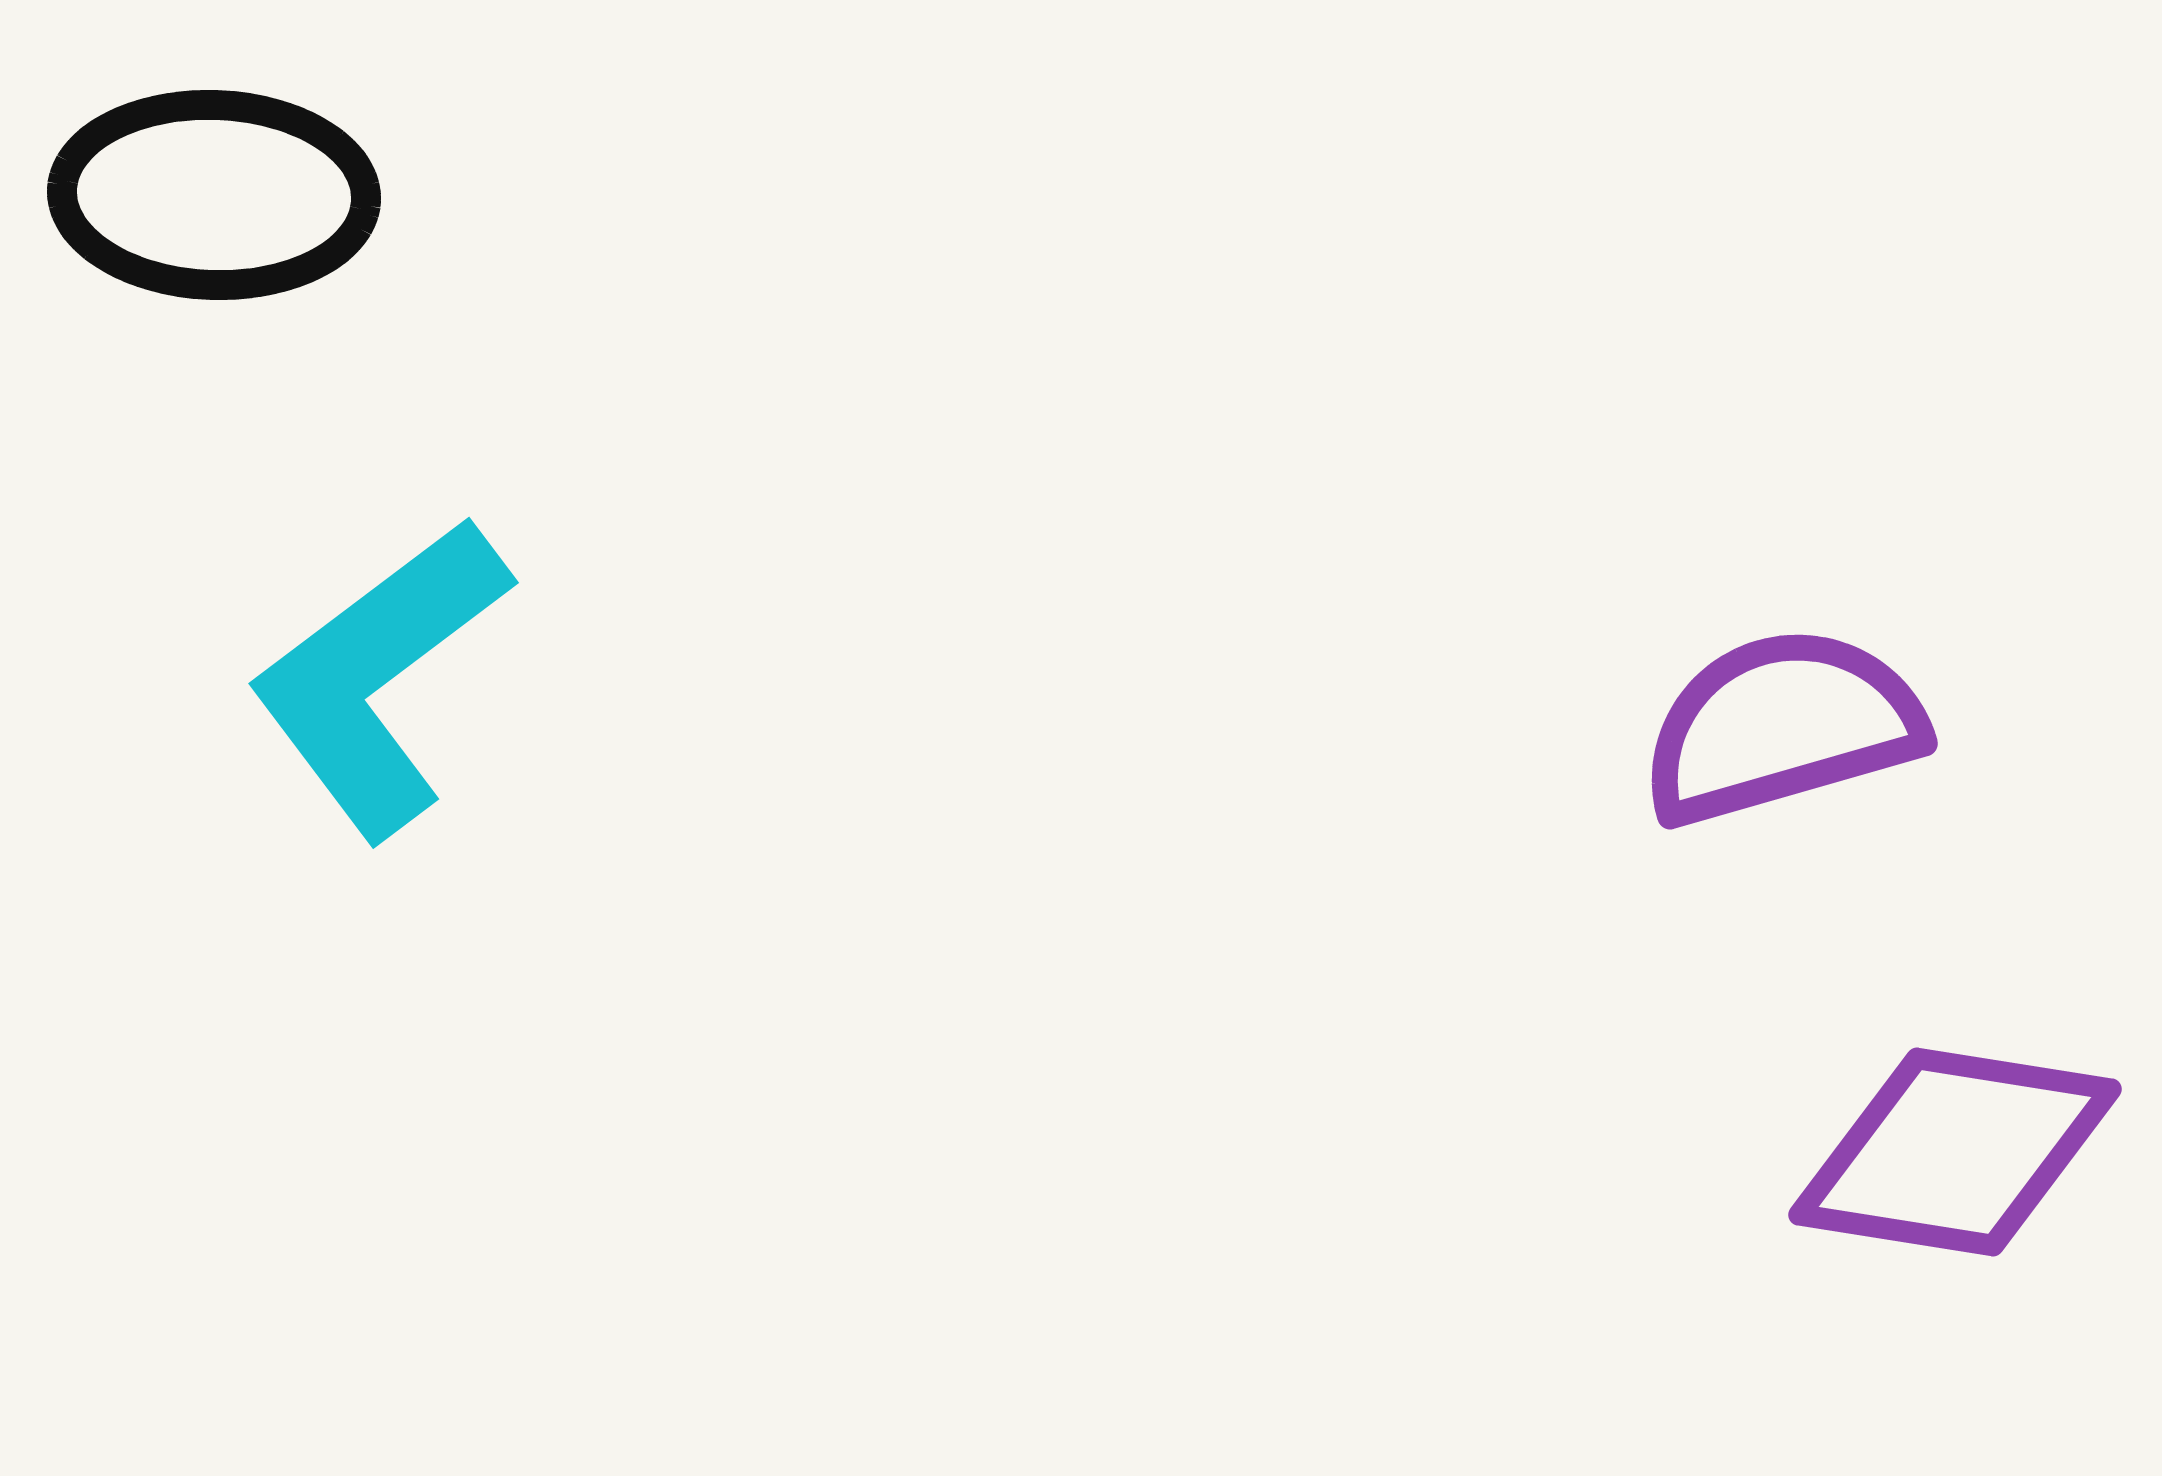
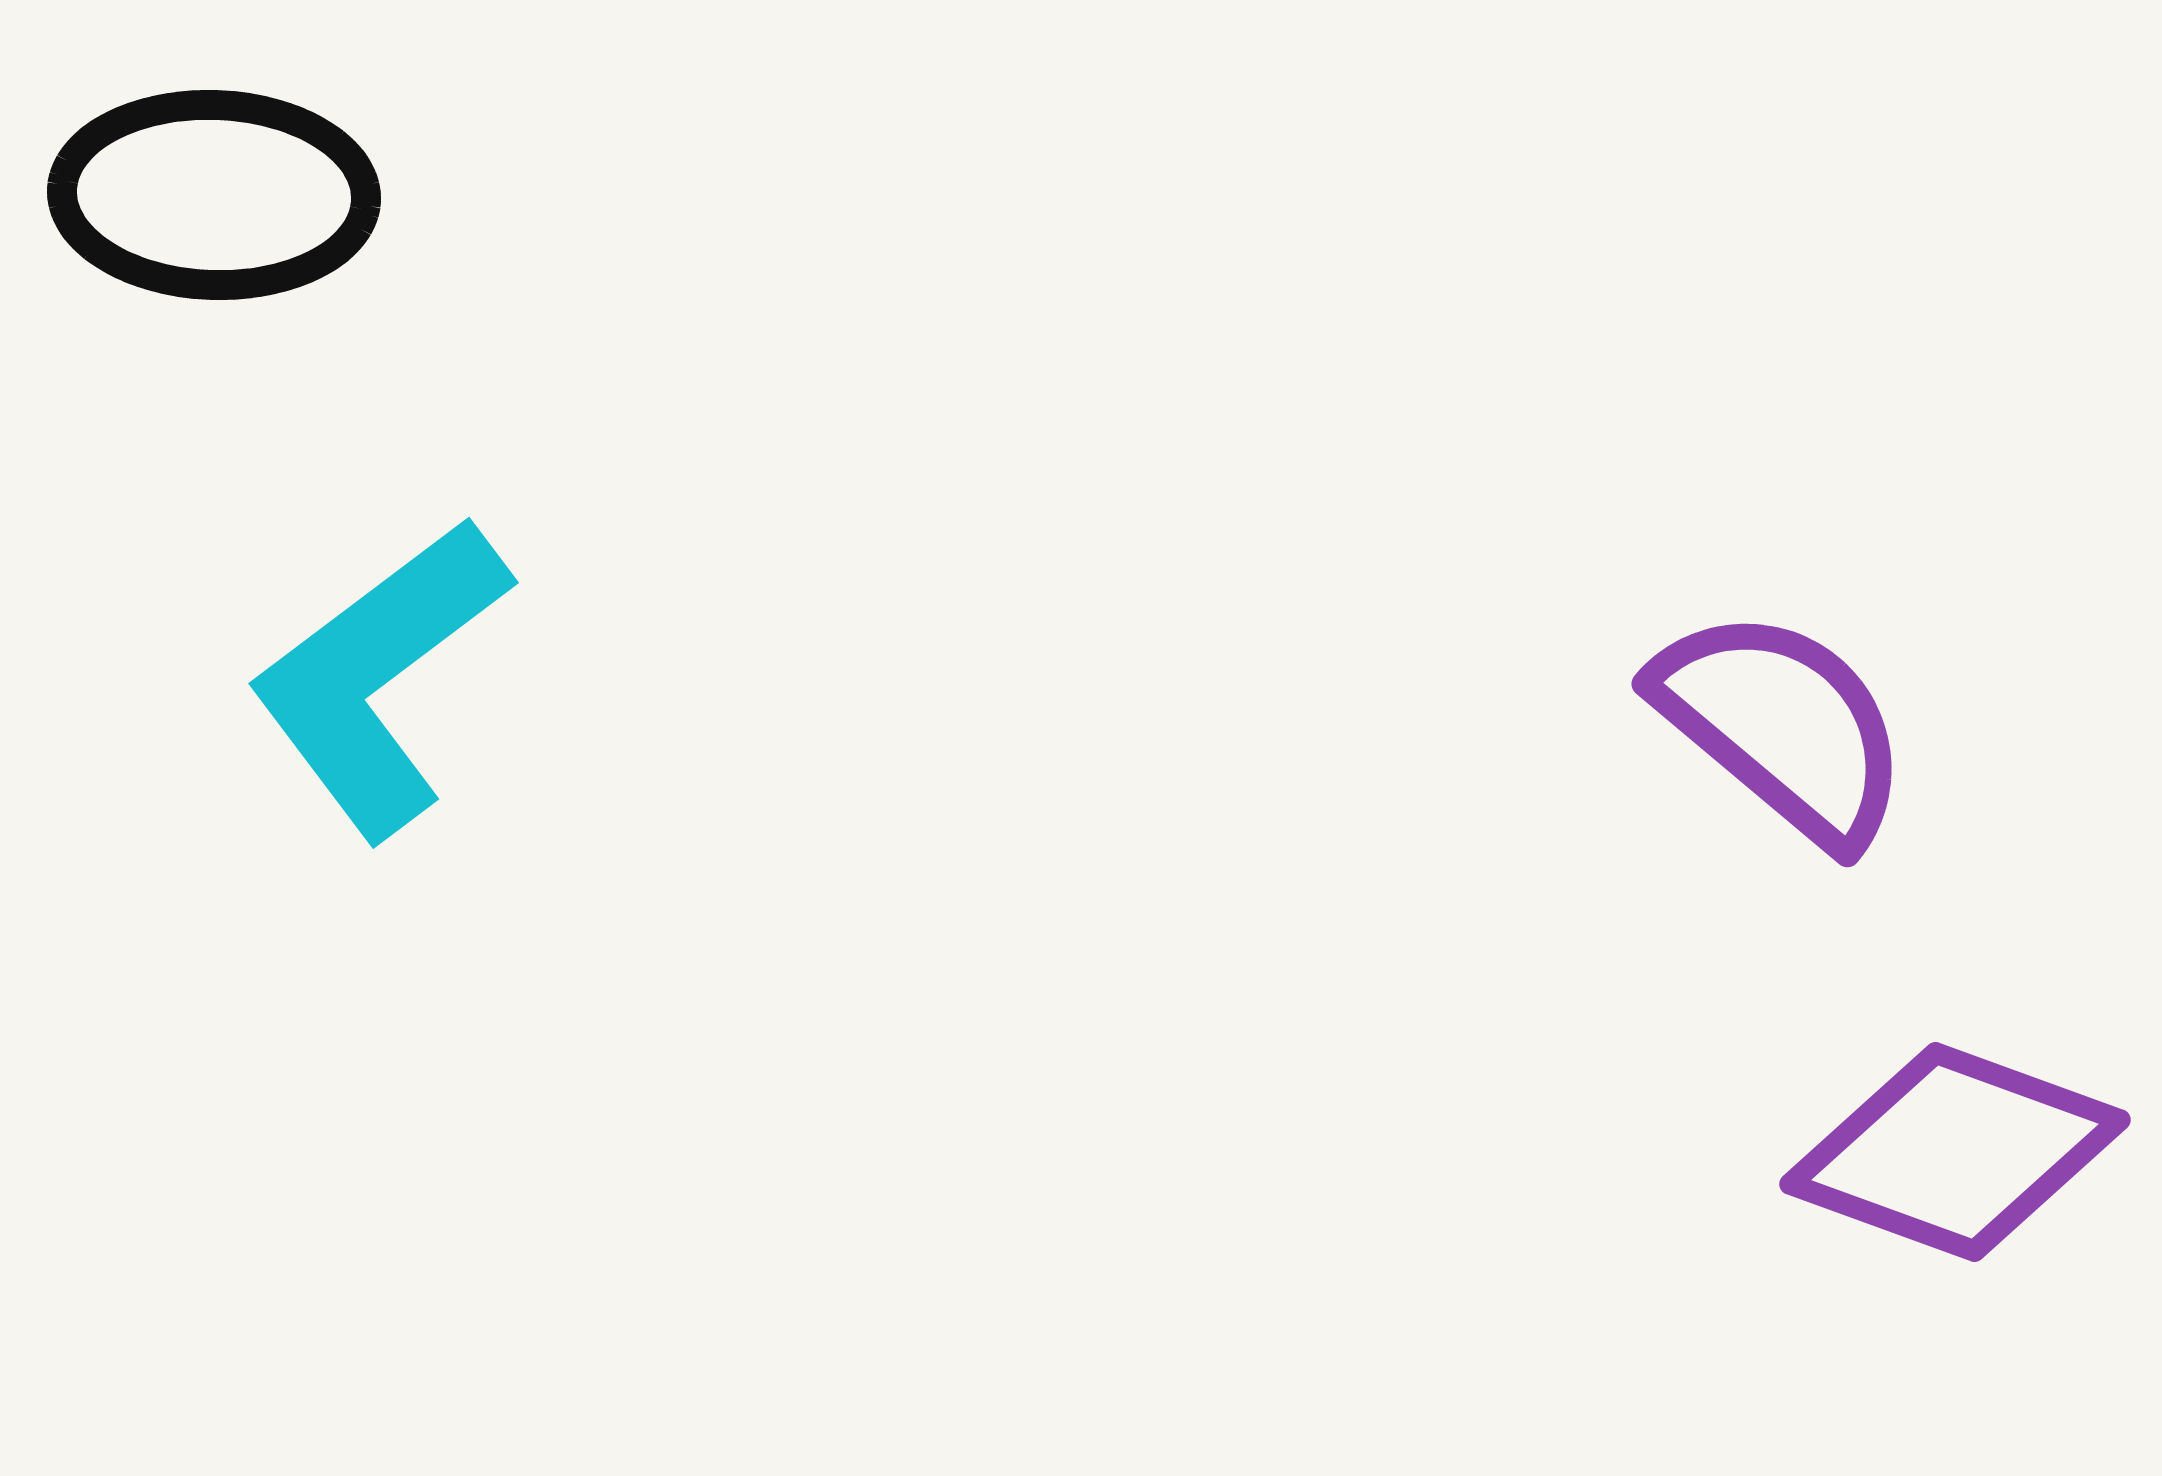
purple semicircle: rotated 56 degrees clockwise
purple diamond: rotated 11 degrees clockwise
